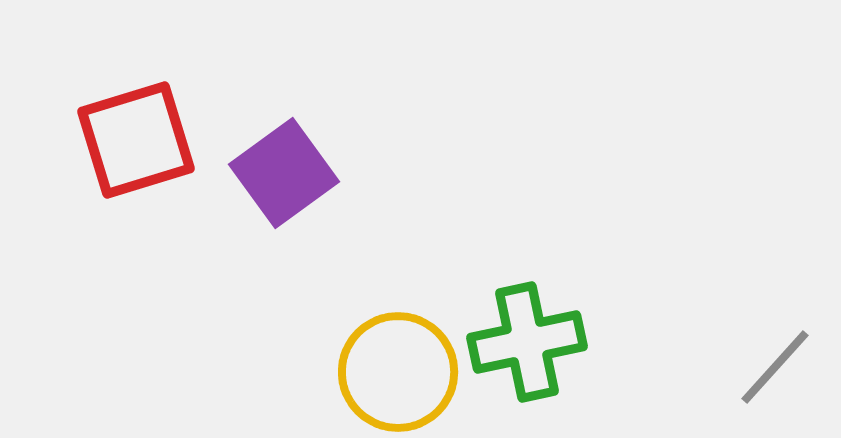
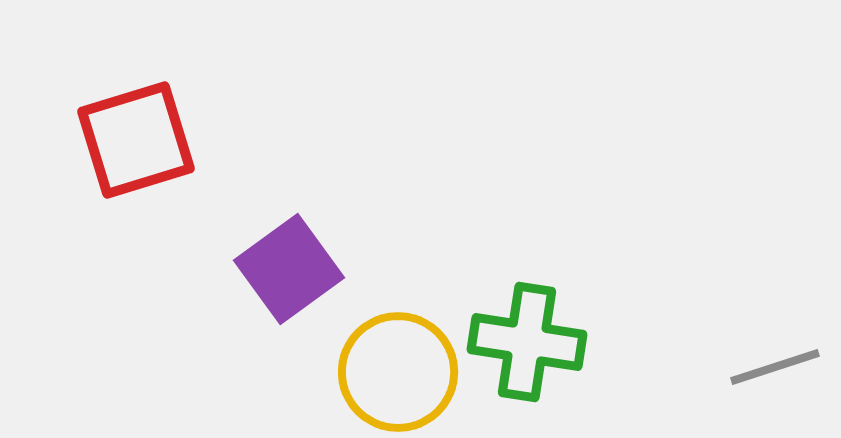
purple square: moved 5 px right, 96 px down
green cross: rotated 21 degrees clockwise
gray line: rotated 30 degrees clockwise
